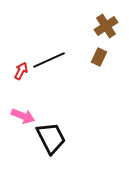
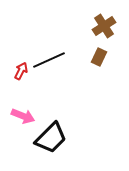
brown cross: moved 2 px left
black trapezoid: rotated 72 degrees clockwise
